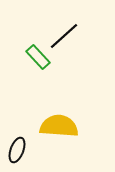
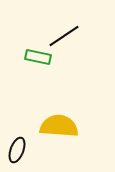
black line: rotated 8 degrees clockwise
green rectangle: rotated 35 degrees counterclockwise
